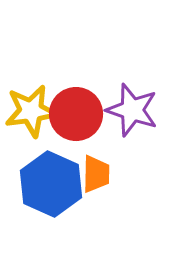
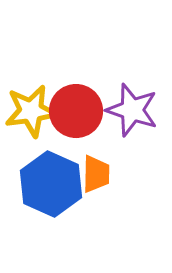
red circle: moved 3 px up
